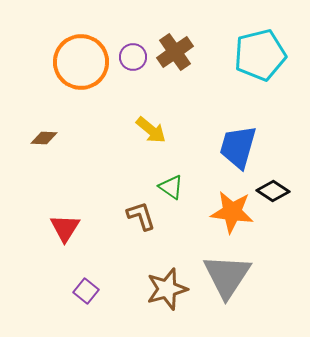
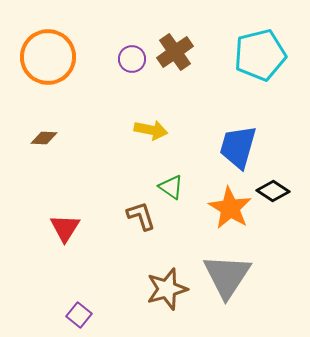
purple circle: moved 1 px left, 2 px down
orange circle: moved 33 px left, 5 px up
yellow arrow: rotated 28 degrees counterclockwise
orange star: moved 2 px left, 4 px up; rotated 24 degrees clockwise
purple square: moved 7 px left, 24 px down
